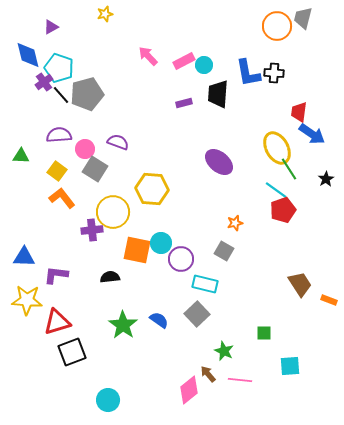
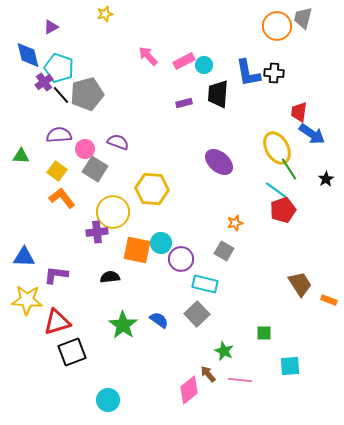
purple cross at (92, 230): moved 5 px right, 2 px down
